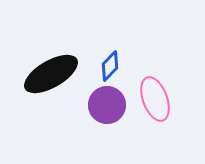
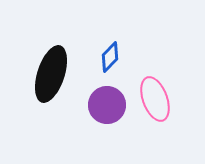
blue diamond: moved 9 px up
black ellipse: rotated 42 degrees counterclockwise
